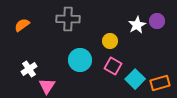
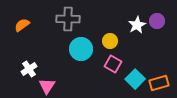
cyan circle: moved 1 px right, 11 px up
pink square: moved 2 px up
orange rectangle: moved 1 px left
